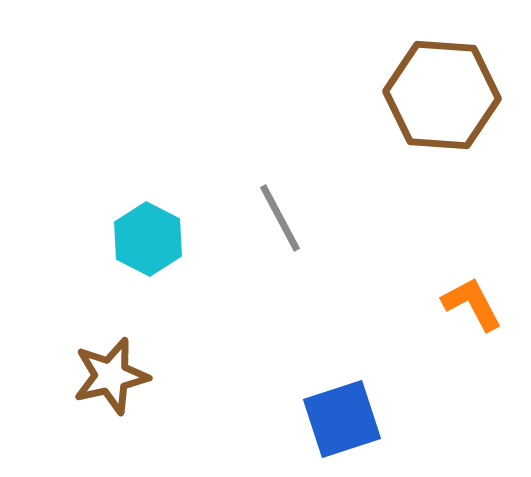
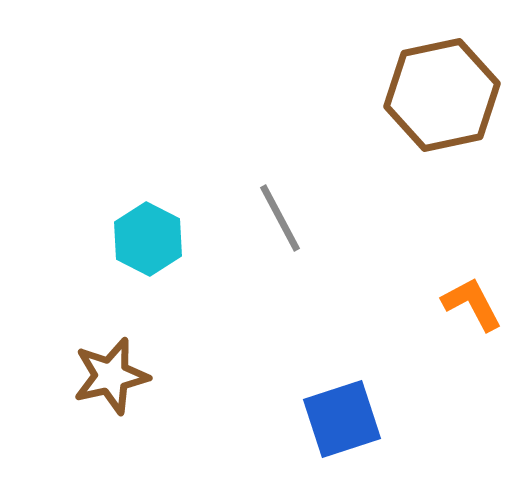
brown hexagon: rotated 16 degrees counterclockwise
